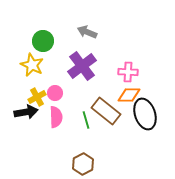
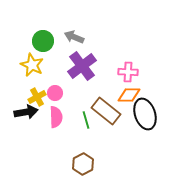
gray arrow: moved 13 px left, 5 px down
